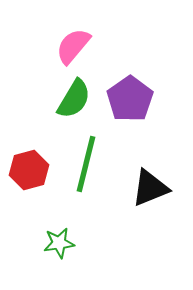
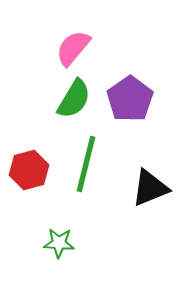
pink semicircle: moved 2 px down
green star: rotated 12 degrees clockwise
